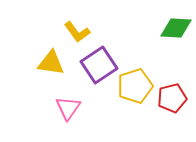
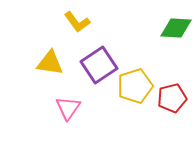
yellow L-shape: moved 10 px up
yellow triangle: moved 1 px left
